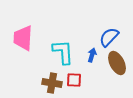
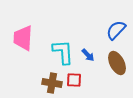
blue semicircle: moved 7 px right, 7 px up
blue arrow: moved 4 px left; rotated 120 degrees clockwise
